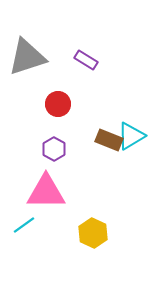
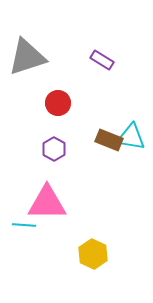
purple rectangle: moved 16 px right
red circle: moved 1 px up
cyan triangle: moved 1 px down; rotated 40 degrees clockwise
pink triangle: moved 1 px right, 11 px down
cyan line: rotated 40 degrees clockwise
yellow hexagon: moved 21 px down
